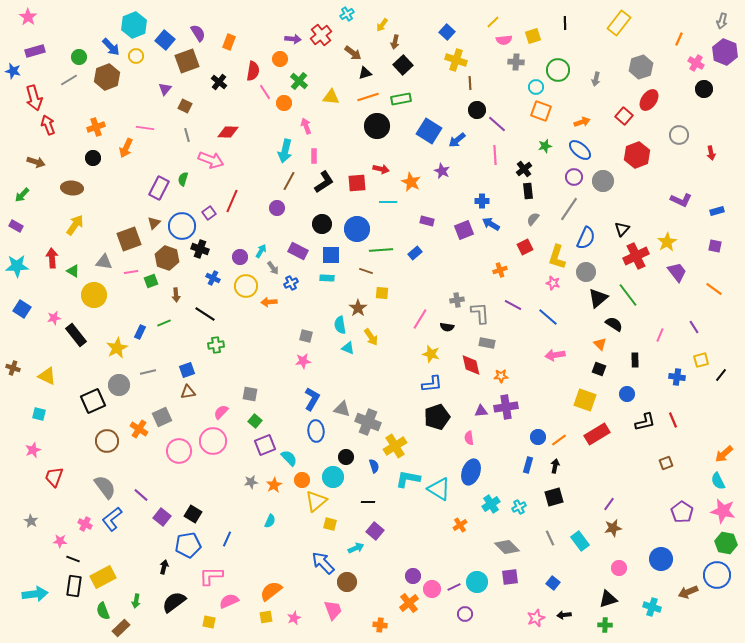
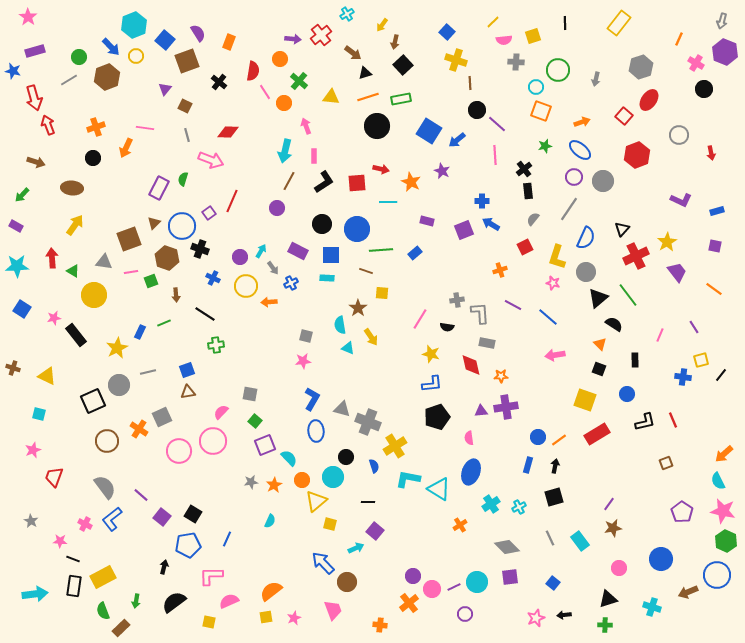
blue cross at (677, 377): moved 6 px right
green hexagon at (726, 543): moved 2 px up; rotated 15 degrees clockwise
